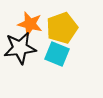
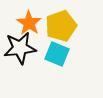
orange star: moved 1 px left, 1 px up; rotated 20 degrees clockwise
yellow pentagon: moved 1 px left, 2 px up
